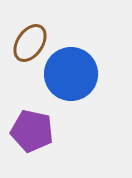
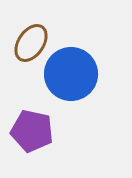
brown ellipse: moved 1 px right
